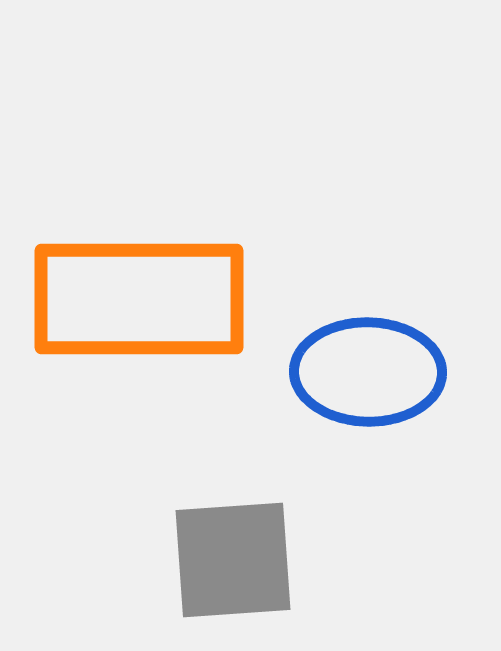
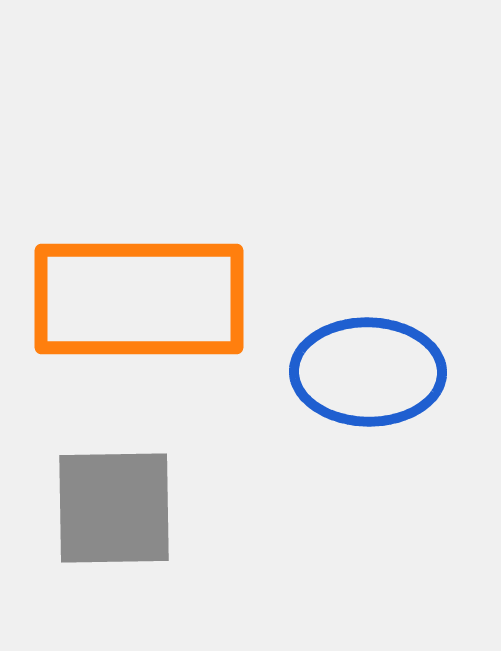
gray square: moved 119 px left, 52 px up; rotated 3 degrees clockwise
